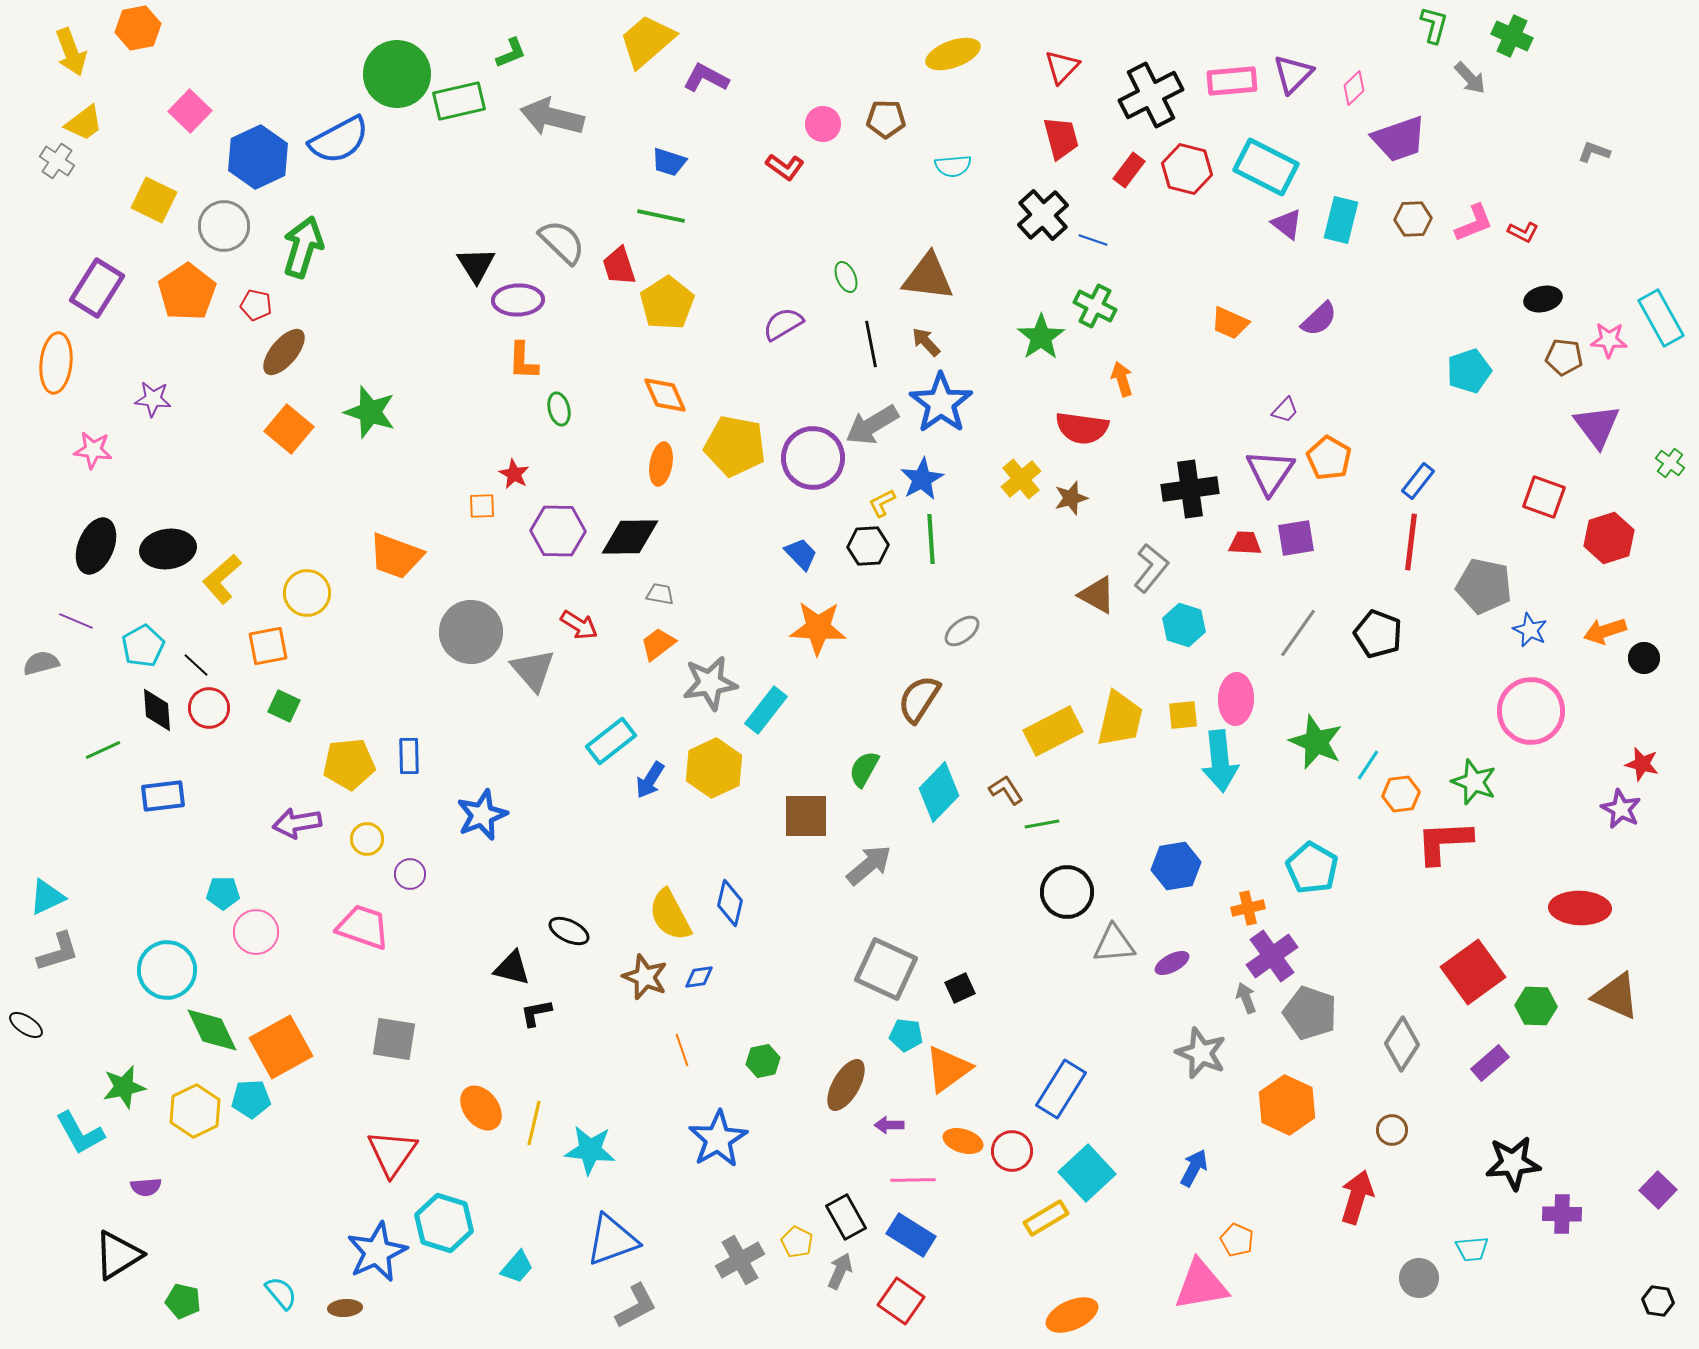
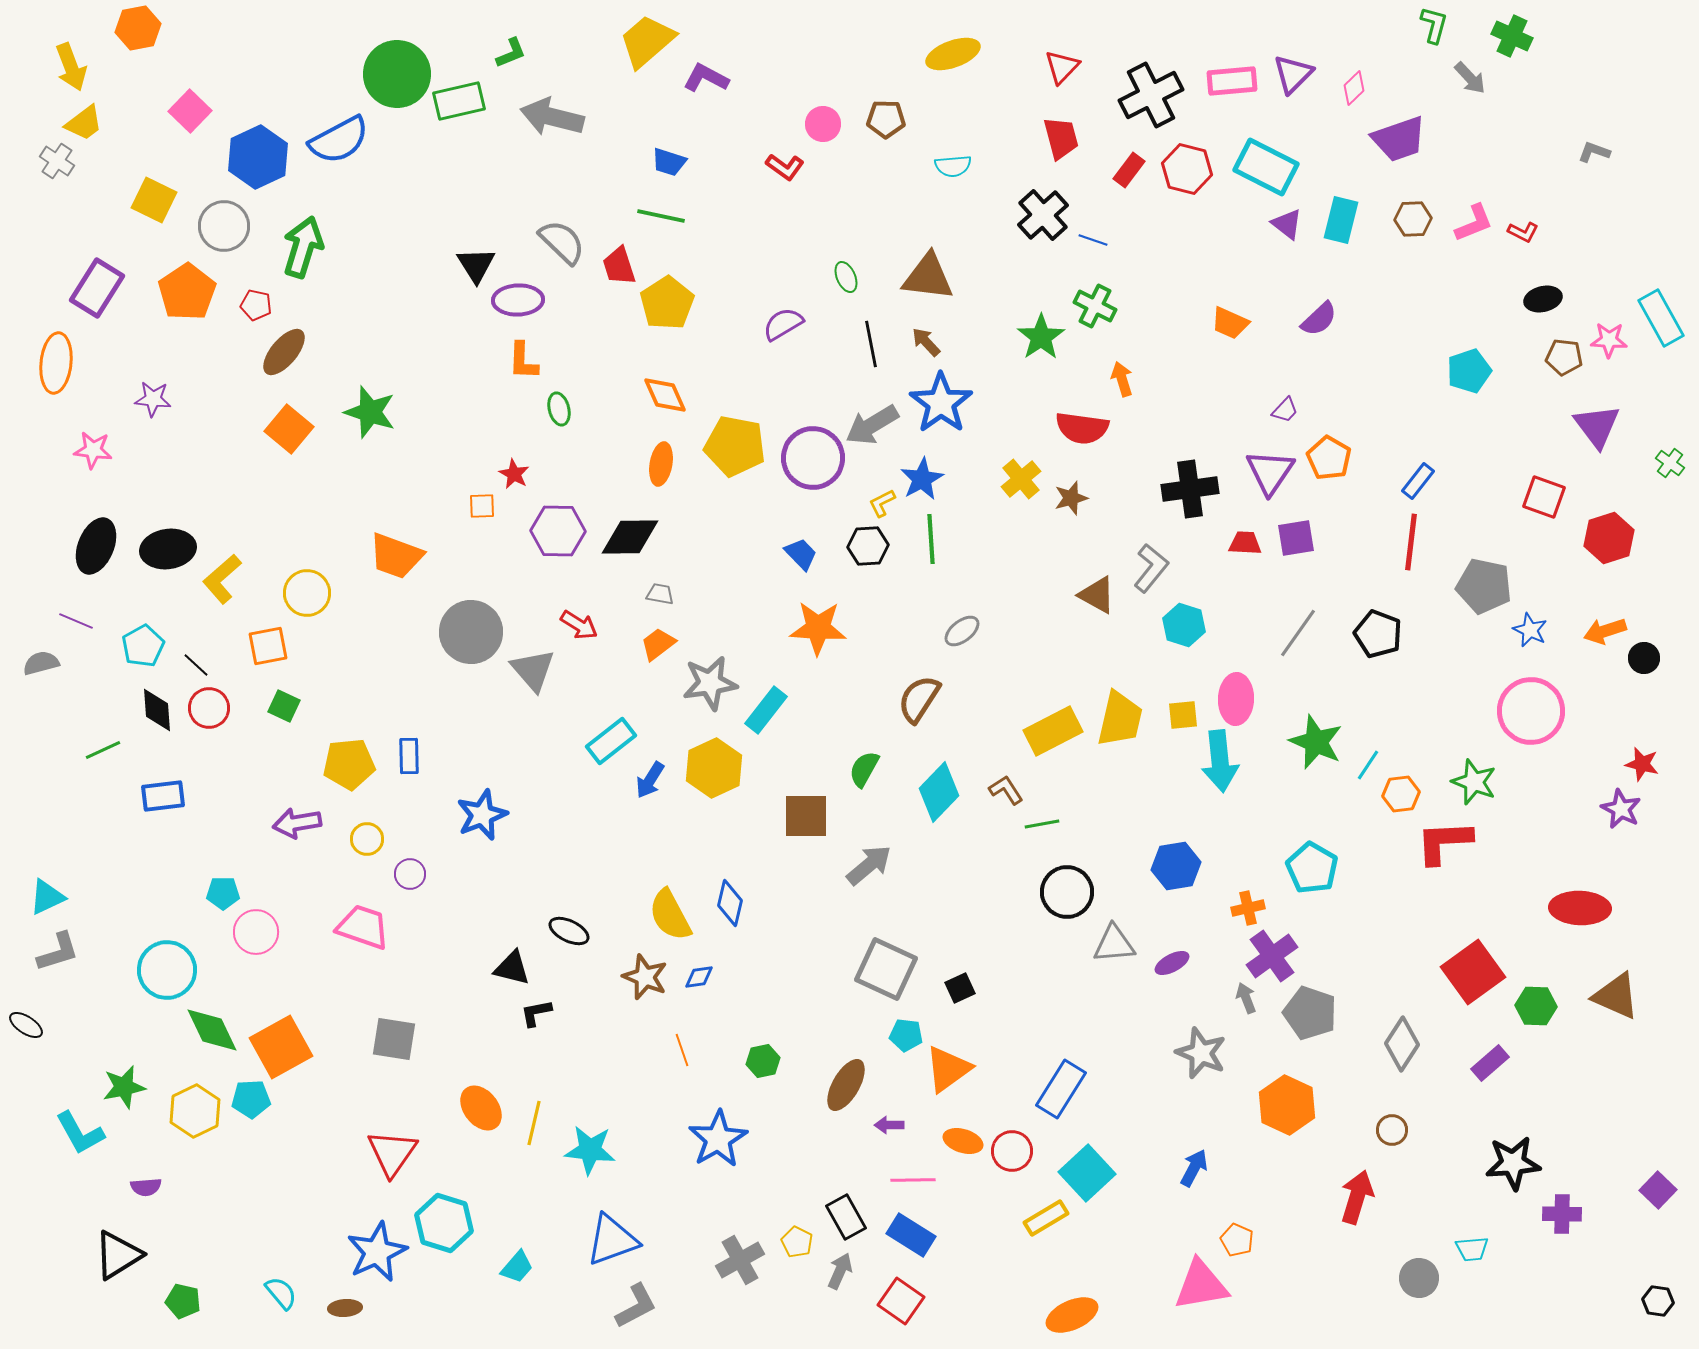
yellow arrow at (71, 52): moved 15 px down
